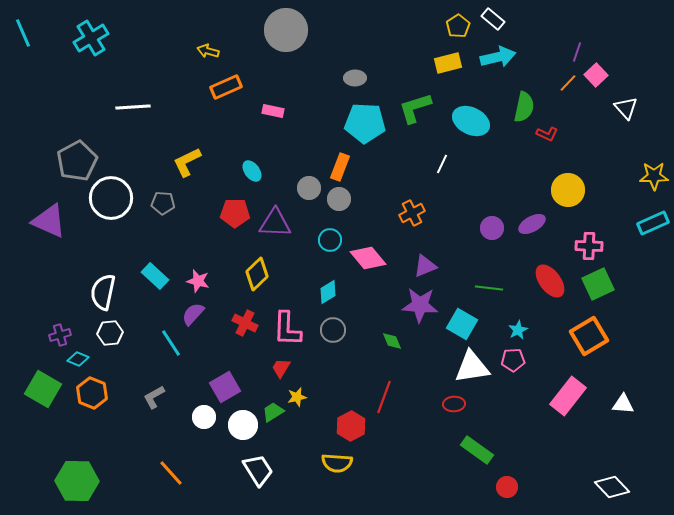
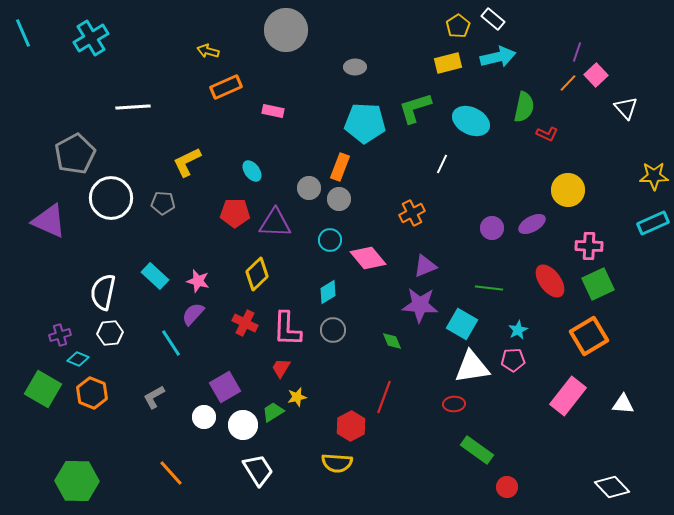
gray ellipse at (355, 78): moved 11 px up
gray pentagon at (77, 161): moved 2 px left, 7 px up
